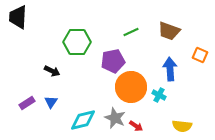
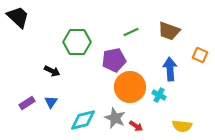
black trapezoid: rotated 130 degrees clockwise
purple pentagon: moved 1 px right, 1 px up
orange circle: moved 1 px left
